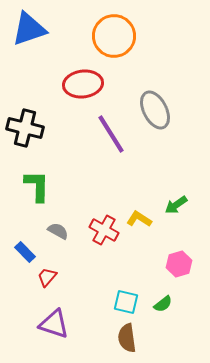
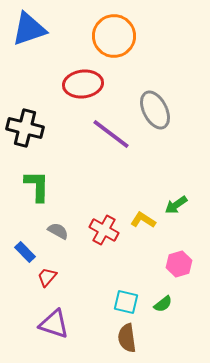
purple line: rotated 21 degrees counterclockwise
yellow L-shape: moved 4 px right, 1 px down
